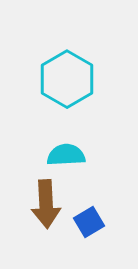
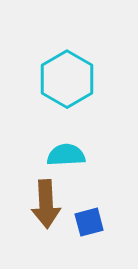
blue square: rotated 16 degrees clockwise
